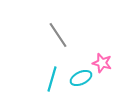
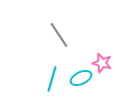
gray line: moved 1 px right
